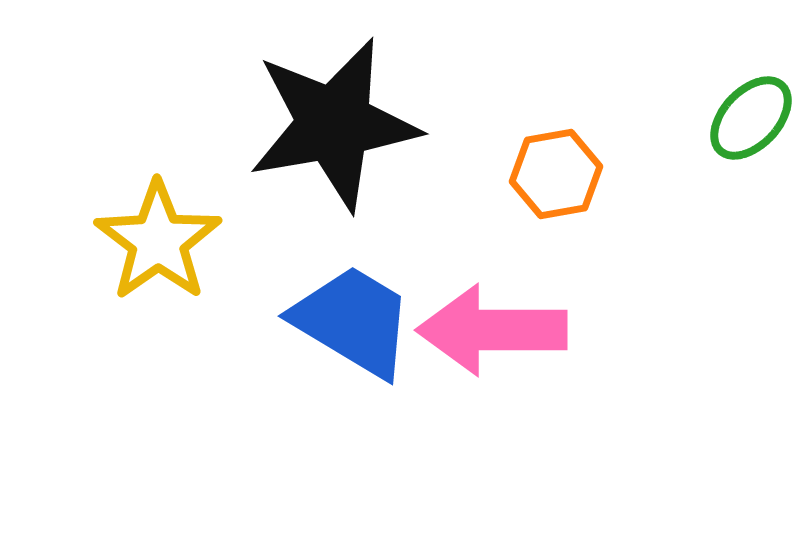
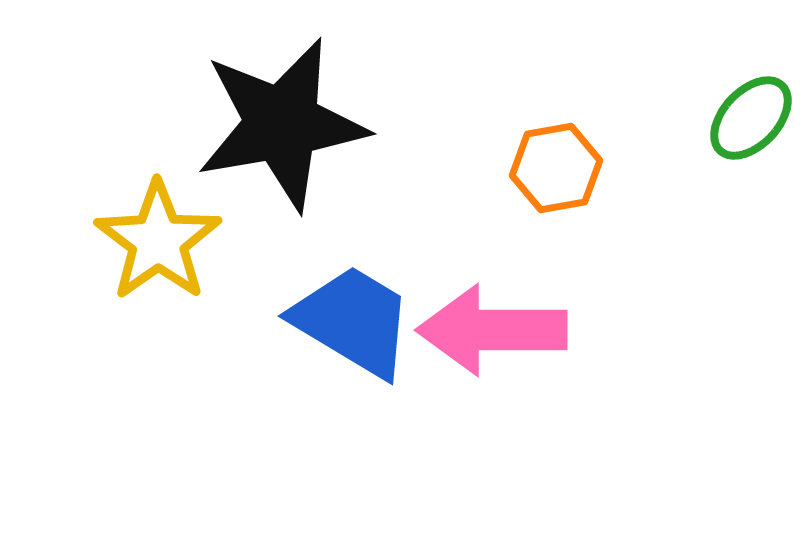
black star: moved 52 px left
orange hexagon: moved 6 px up
